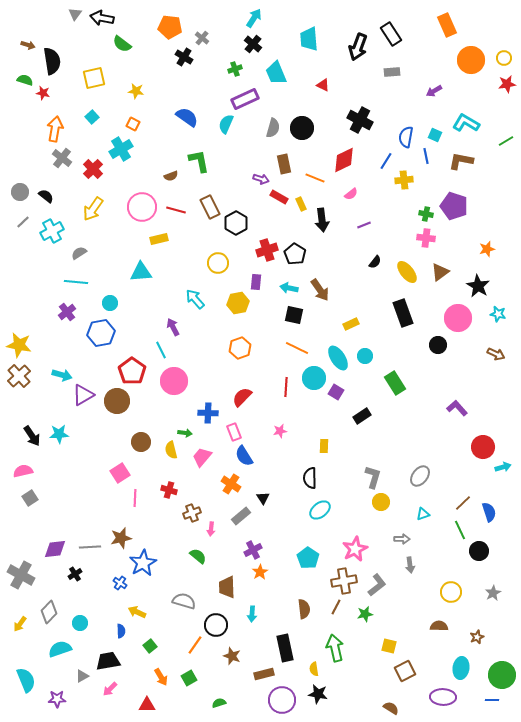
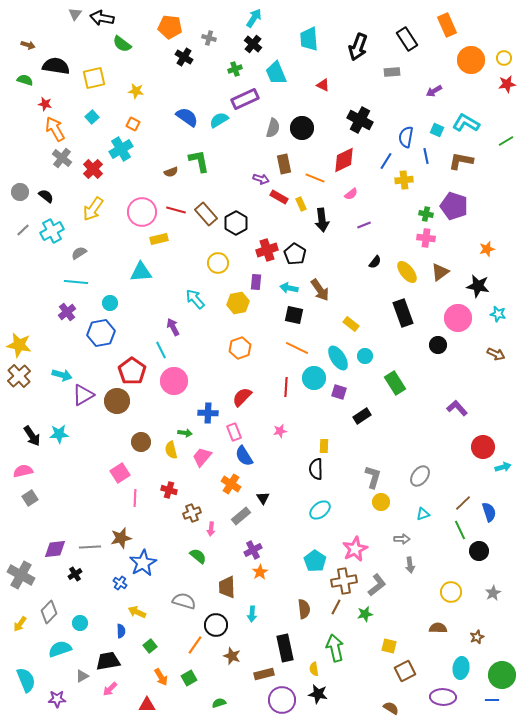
black rectangle at (391, 34): moved 16 px right, 5 px down
gray cross at (202, 38): moved 7 px right; rotated 24 degrees counterclockwise
black semicircle at (52, 61): moved 4 px right, 5 px down; rotated 72 degrees counterclockwise
red star at (43, 93): moved 2 px right, 11 px down
cyan semicircle at (226, 124): moved 7 px left, 4 px up; rotated 36 degrees clockwise
orange arrow at (55, 129): rotated 40 degrees counterclockwise
cyan square at (435, 135): moved 2 px right, 5 px up
brown semicircle at (171, 176): moved 4 px up
pink circle at (142, 207): moved 5 px down
brown rectangle at (210, 207): moved 4 px left, 7 px down; rotated 15 degrees counterclockwise
gray line at (23, 222): moved 8 px down
black star at (478, 286): rotated 20 degrees counterclockwise
yellow rectangle at (351, 324): rotated 63 degrees clockwise
purple square at (336, 392): moved 3 px right; rotated 14 degrees counterclockwise
black semicircle at (310, 478): moved 6 px right, 9 px up
cyan pentagon at (308, 558): moved 7 px right, 3 px down
brown semicircle at (439, 626): moved 1 px left, 2 px down
